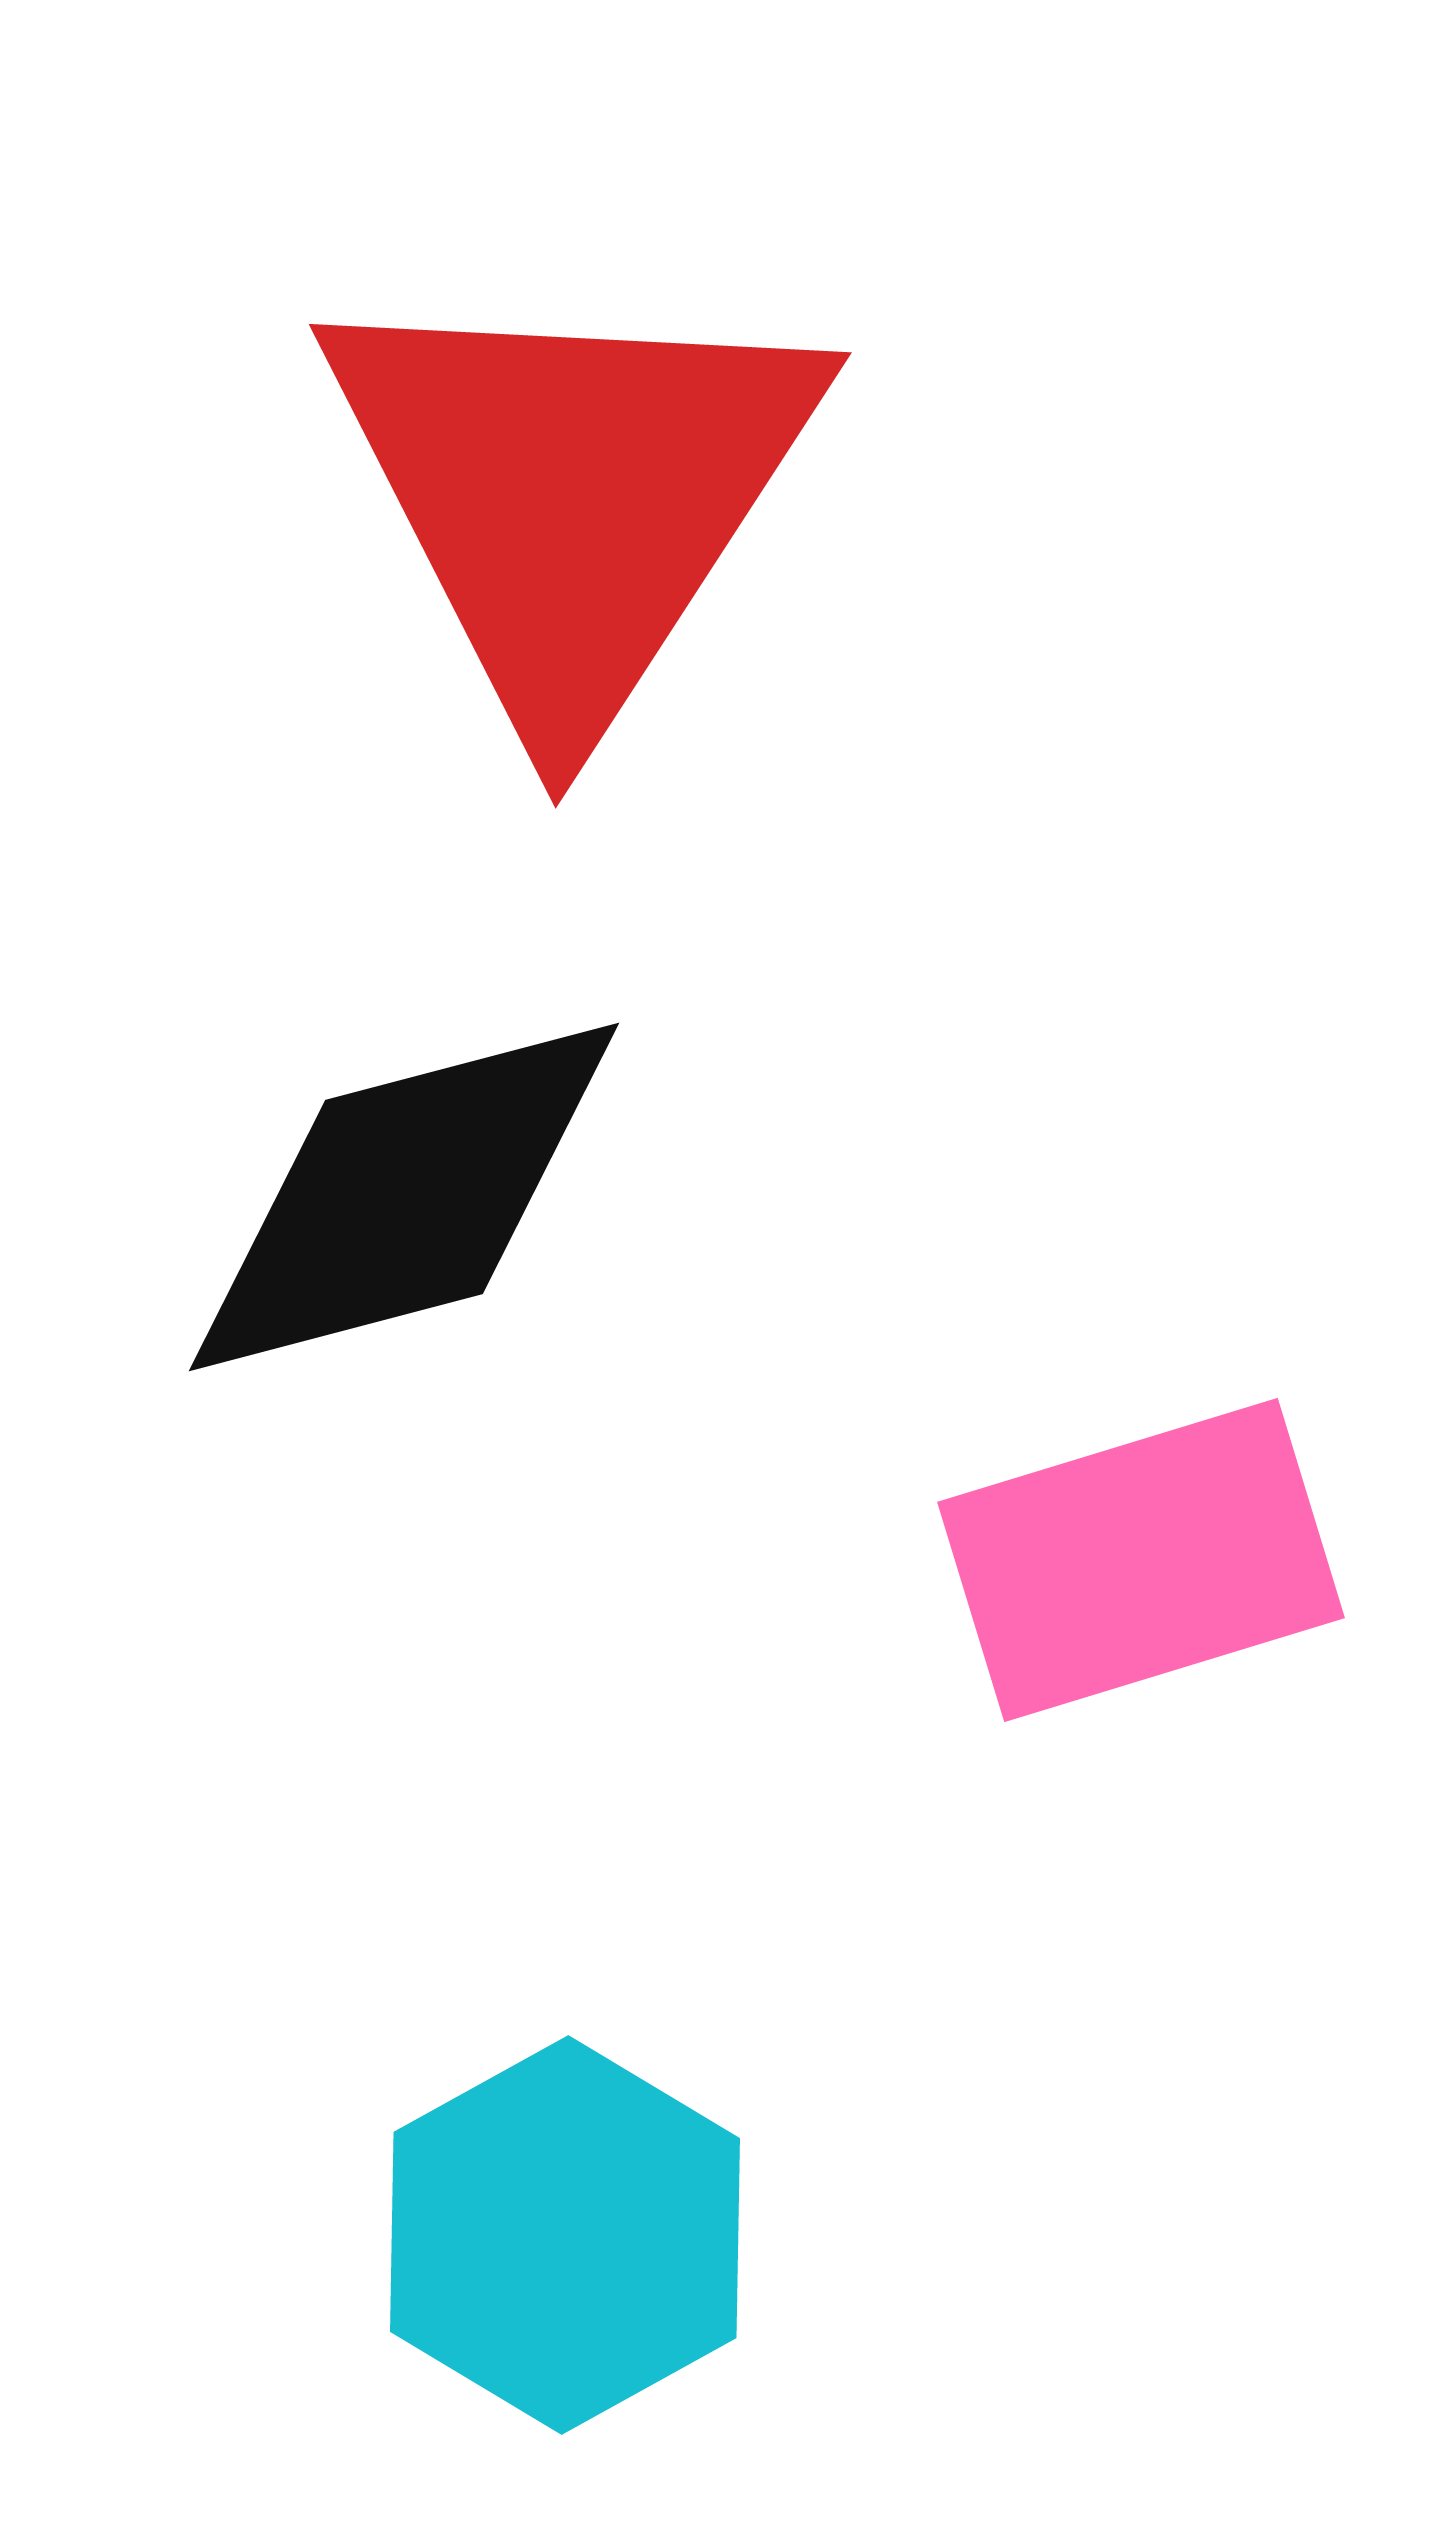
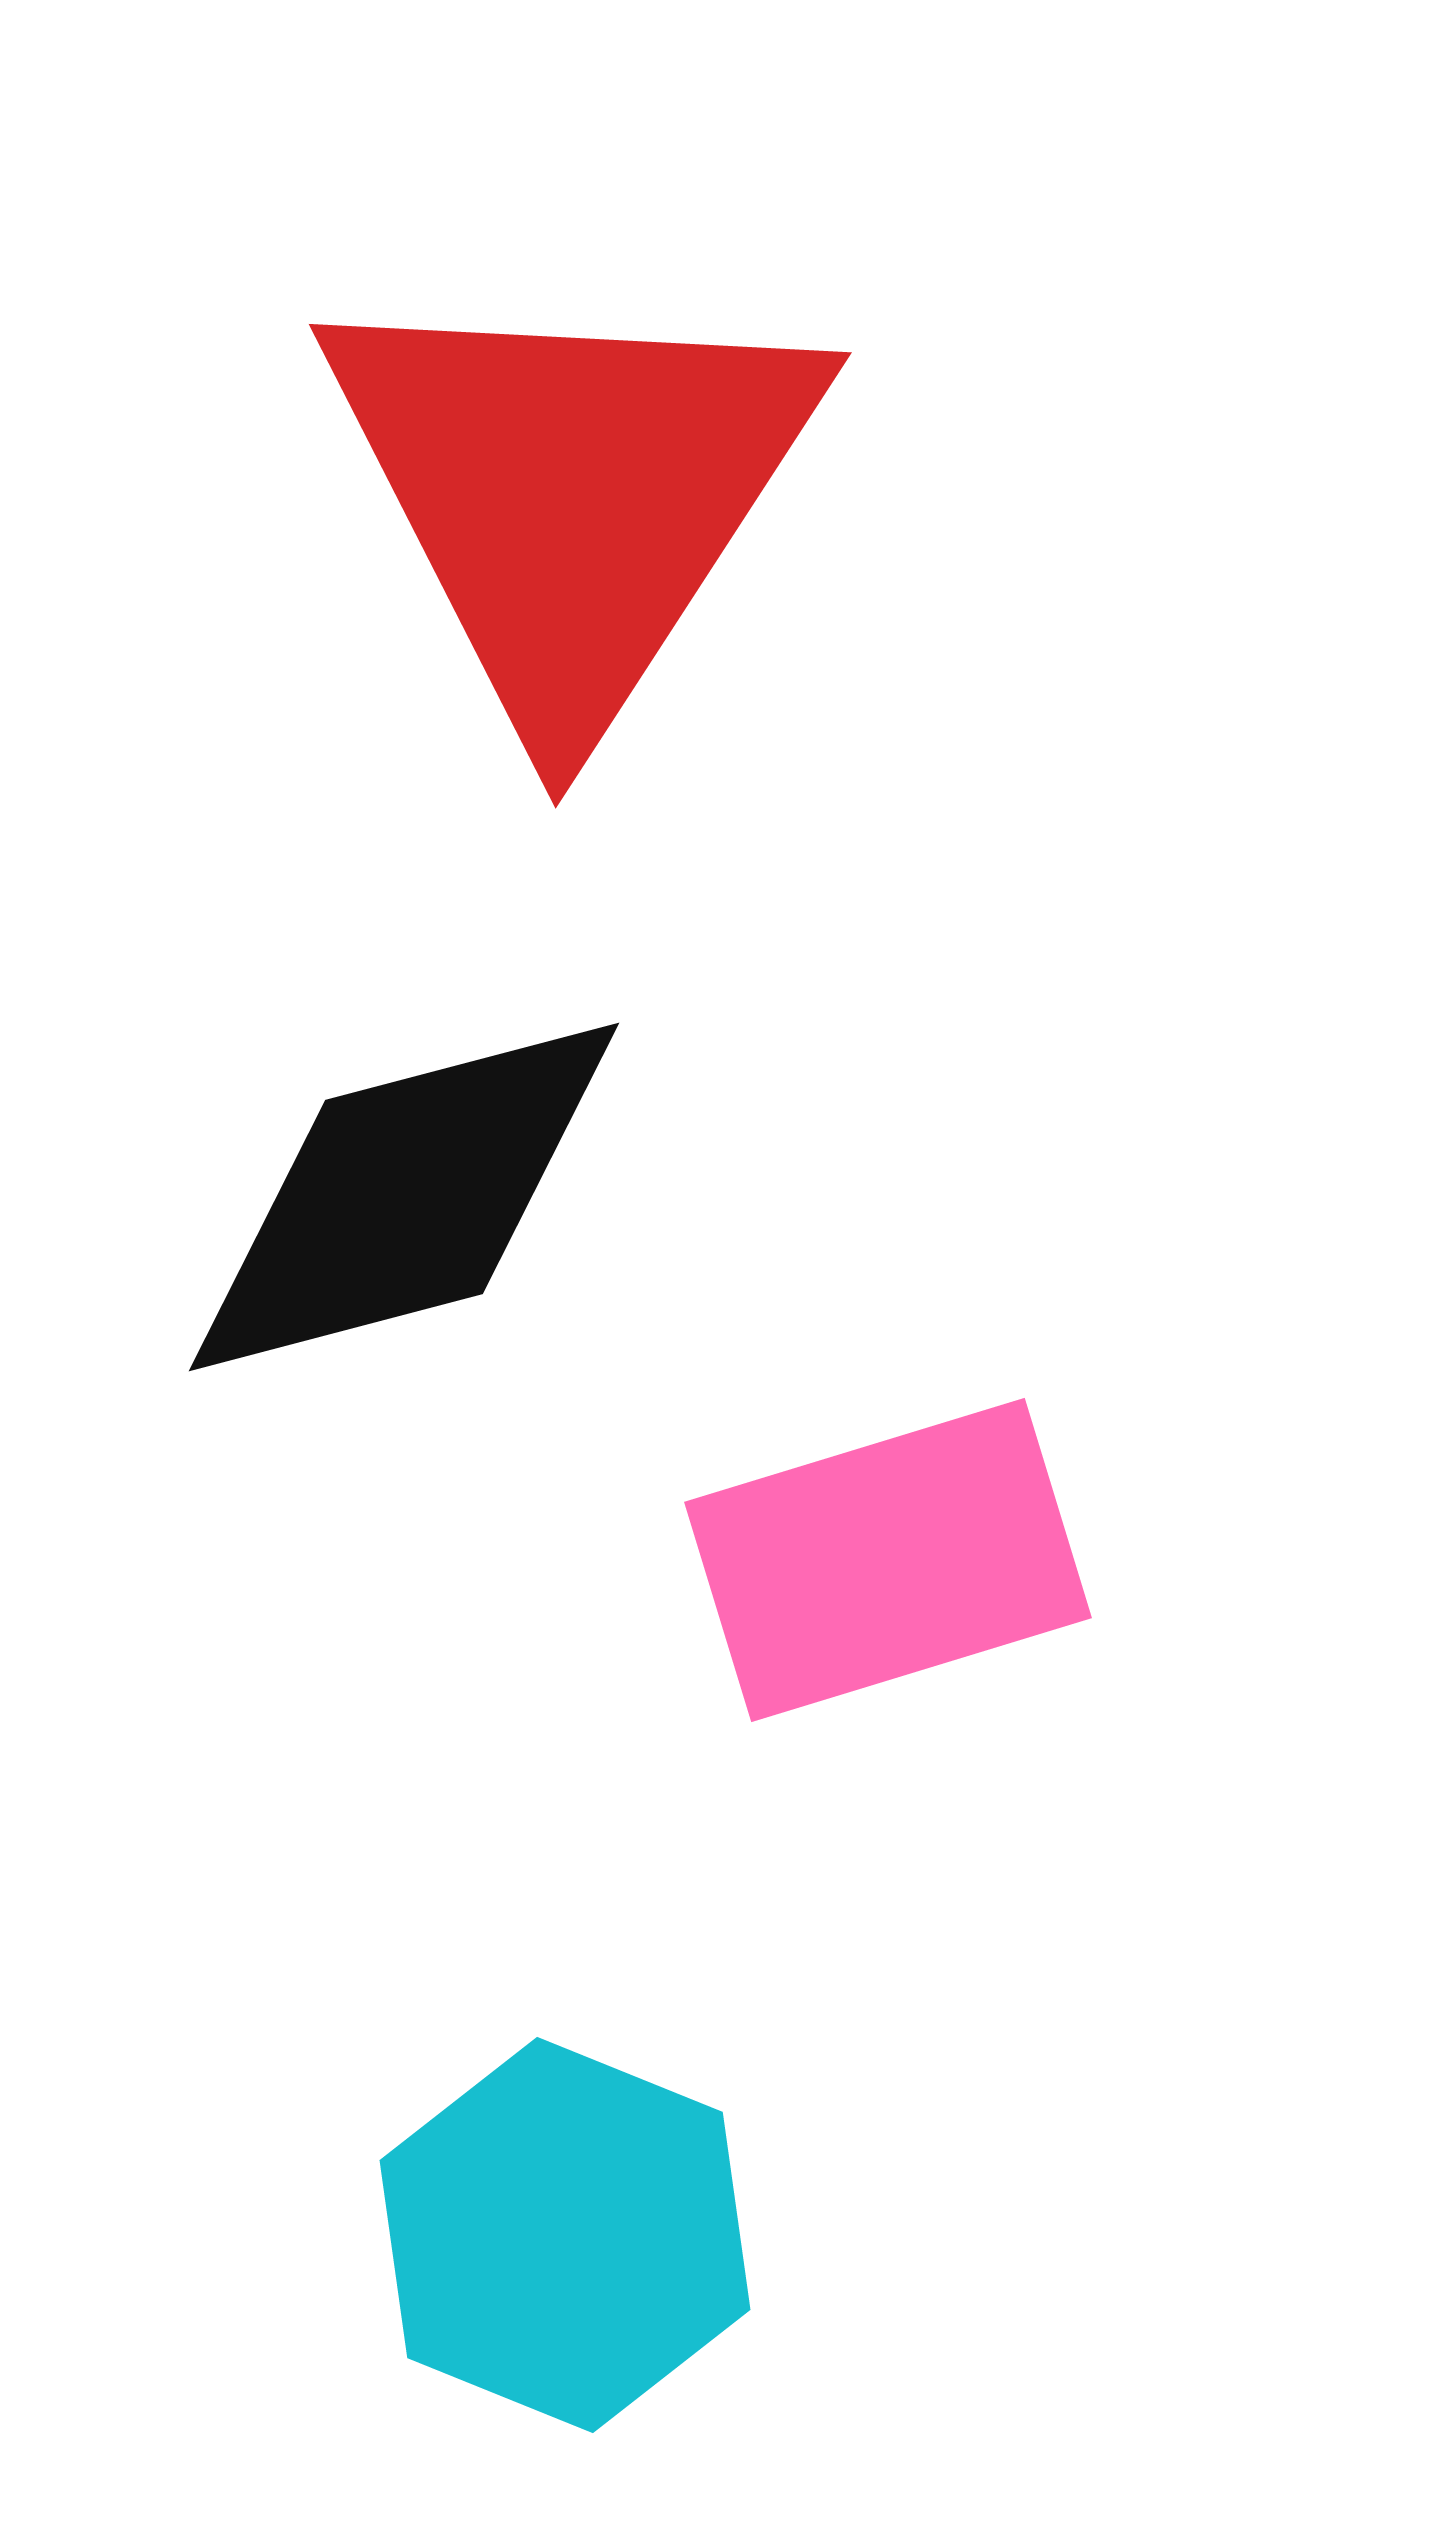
pink rectangle: moved 253 px left
cyan hexagon: rotated 9 degrees counterclockwise
